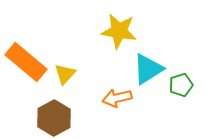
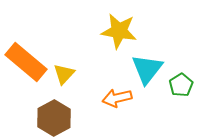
cyan triangle: moved 1 px left; rotated 20 degrees counterclockwise
yellow triangle: moved 1 px left
green pentagon: rotated 15 degrees counterclockwise
